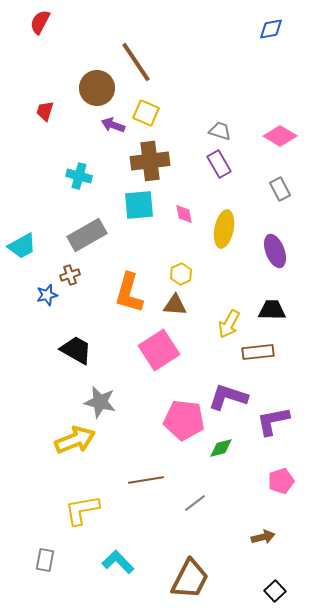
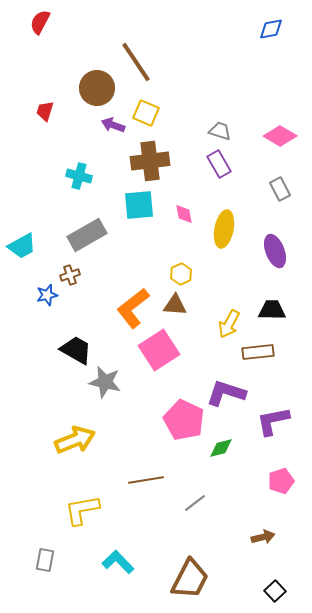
orange L-shape at (129, 293): moved 4 px right, 15 px down; rotated 36 degrees clockwise
purple L-shape at (228, 397): moved 2 px left, 4 px up
gray star at (100, 402): moved 5 px right, 20 px up
pink pentagon at (184, 420): rotated 18 degrees clockwise
